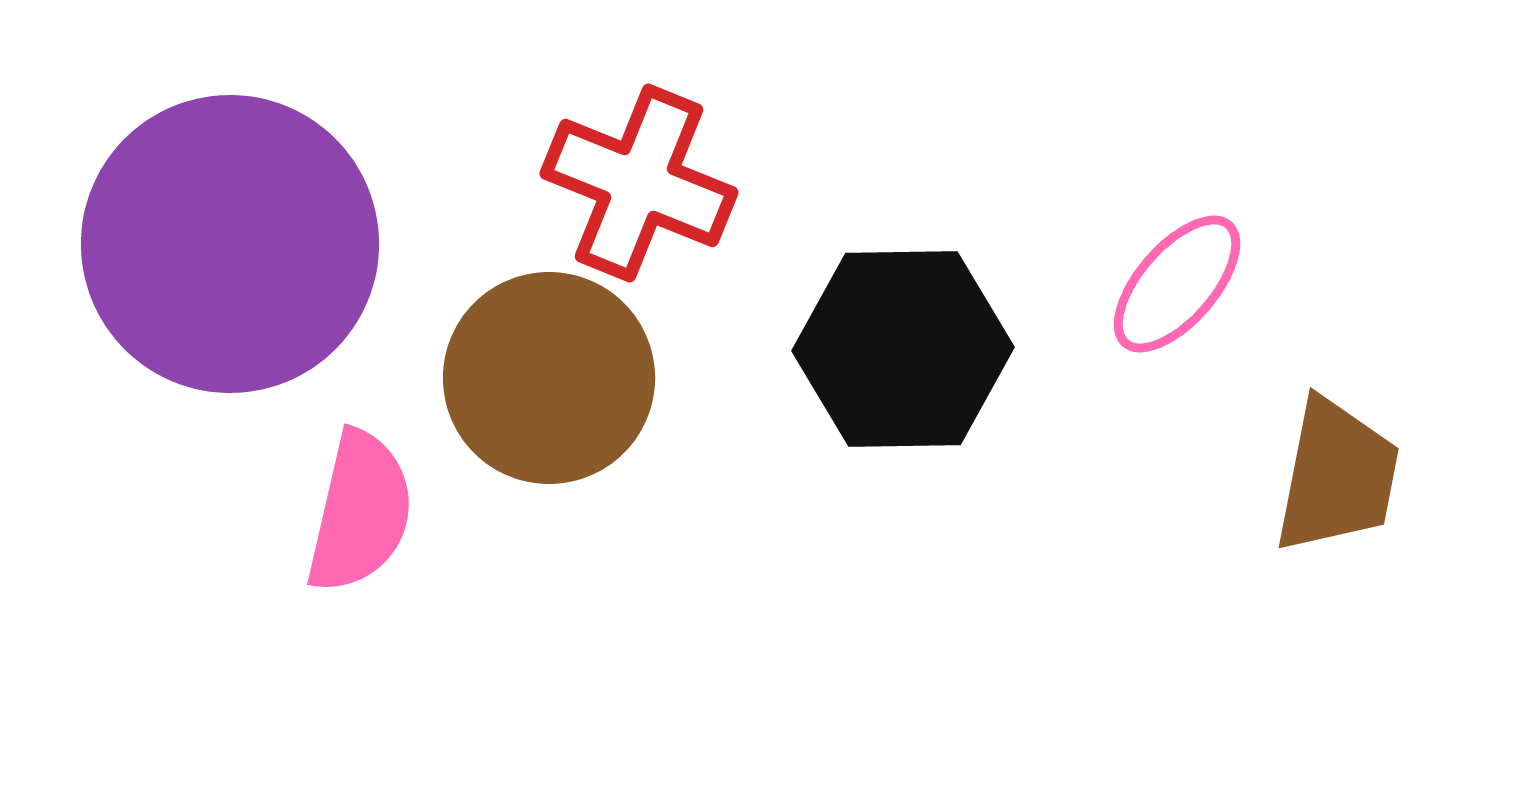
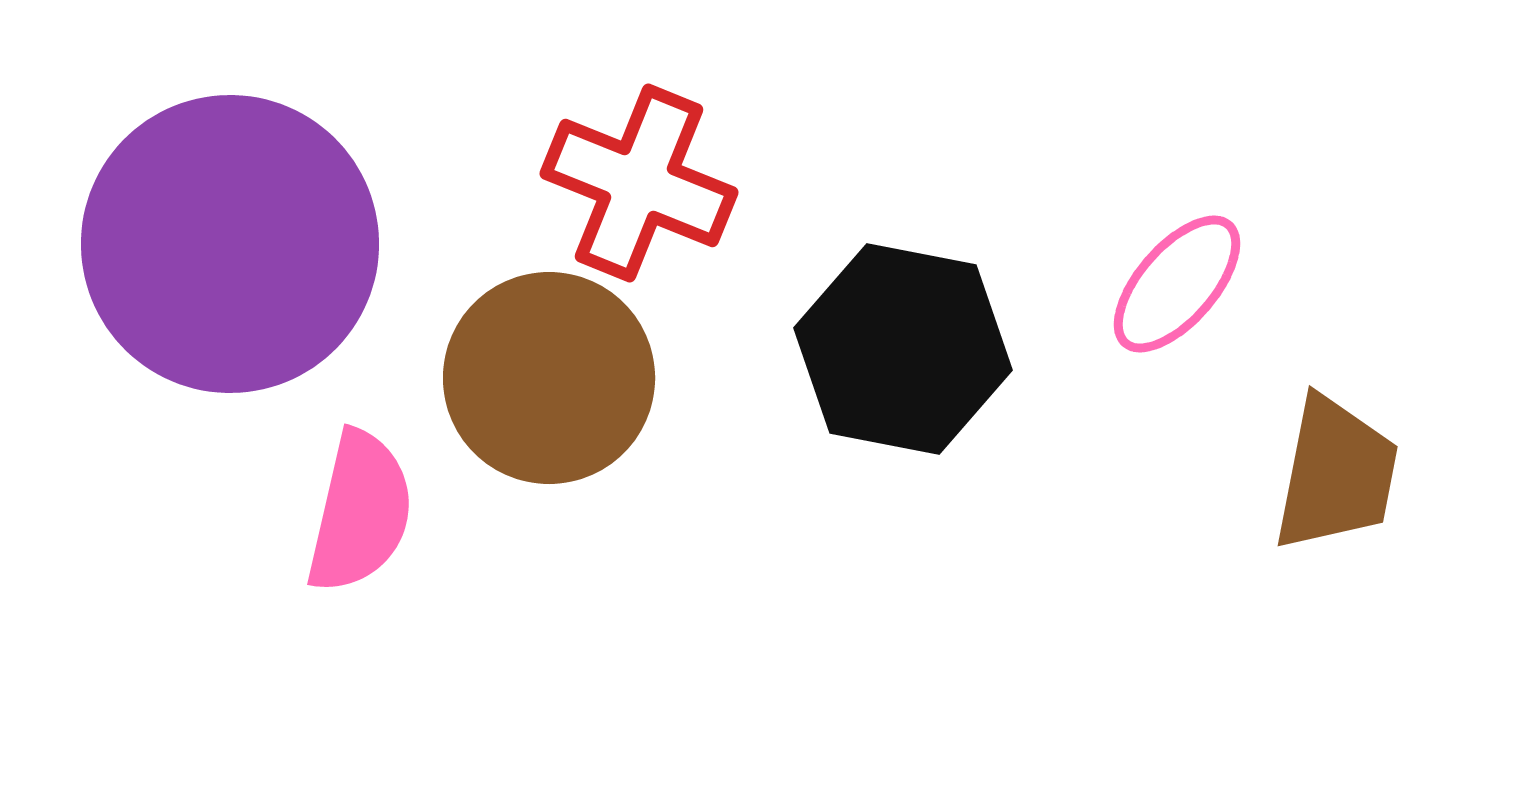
black hexagon: rotated 12 degrees clockwise
brown trapezoid: moved 1 px left, 2 px up
